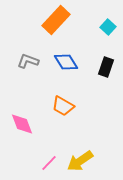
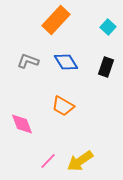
pink line: moved 1 px left, 2 px up
